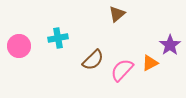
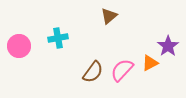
brown triangle: moved 8 px left, 2 px down
purple star: moved 2 px left, 1 px down
brown semicircle: moved 12 px down; rotated 10 degrees counterclockwise
